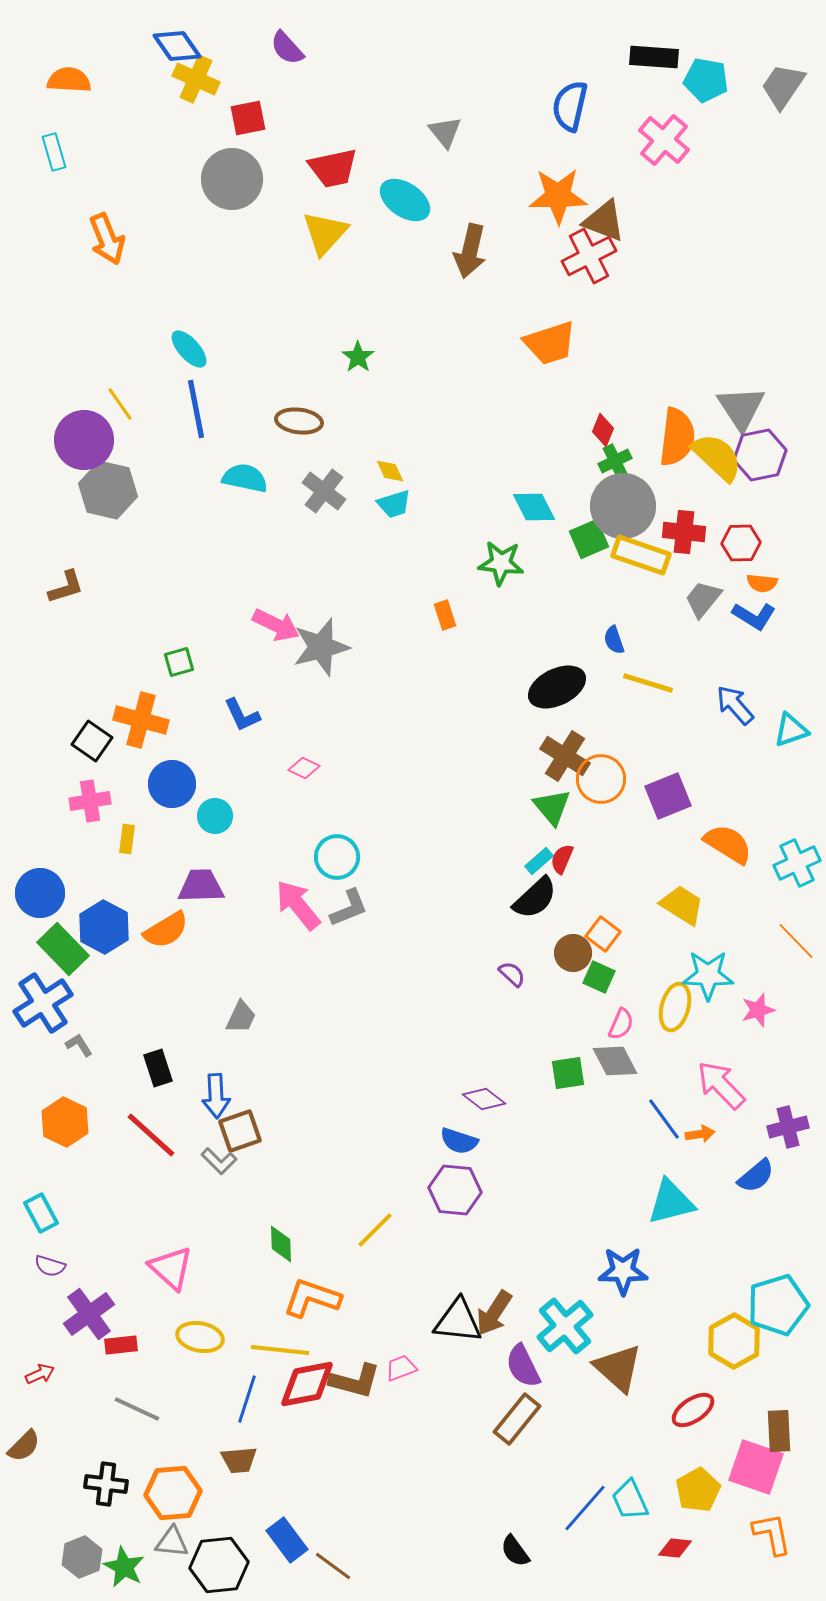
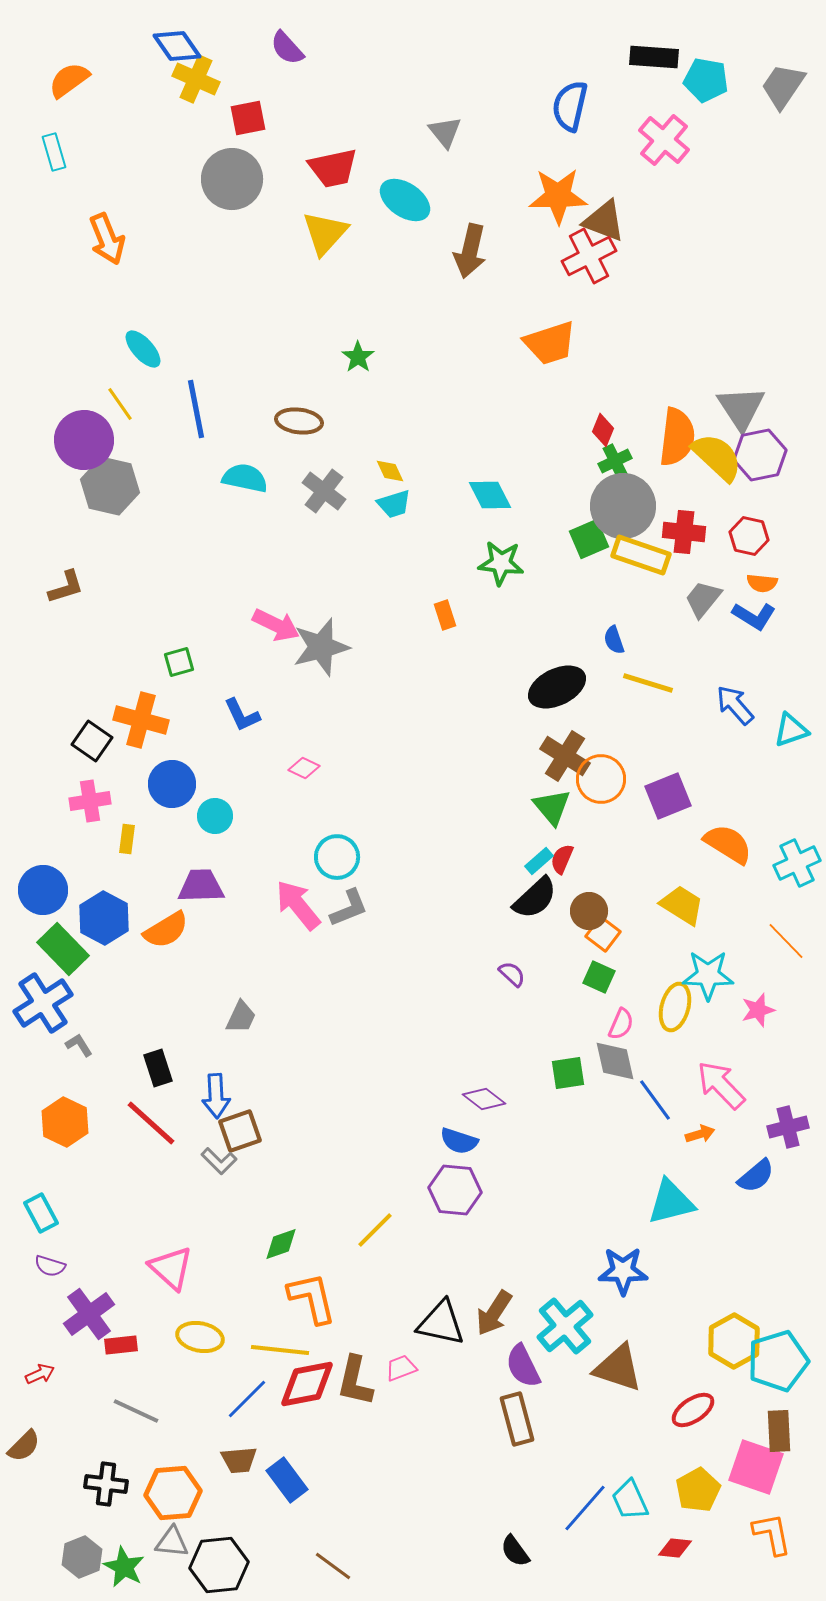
orange semicircle at (69, 80): rotated 39 degrees counterclockwise
cyan ellipse at (189, 349): moved 46 px left
gray hexagon at (108, 490): moved 2 px right, 4 px up
cyan diamond at (534, 507): moved 44 px left, 12 px up
red hexagon at (741, 543): moved 8 px right, 7 px up; rotated 15 degrees clockwise
blue circle at (40, 893): moved 3 px right, 3 px up
blue hexagon at (104, 927): moved 9 px up
orange line at (796, 941): moved 10 px left
brown circle at (573, 953): moved 16 px right, 42 px up
gray diamond at (615, 1061): rotated 15 degrees clockwise
blue line at (664, 1119): moved 9 px left, 19 px up
orange arrow at (700, 1134): rotated 8 degrees counterclockwise
red line at (151, 1135): moved 12 px up
green diamond at (281, 1244): rotated 72 degrees clockwise
orange L-shape at (312, 1298): rotated 58 degrees clockwise
cyan pentagon at (778, 1305): moved 56 px down
black triangle at (458, 1321): moved 17 px left, 2 px down; rotated 6 degrees clockwise
brown triangle at (618, 1368): rotated 24 degrees counterclockwise
brown L-shape at (355, 1381): rotated 88 degrees clockwise
blue line at (247, 1399): rotated 27 degrees clockwise
gray line at (137, 1409): moved 1 px left, 2 px down
brown rectangle at (517, 1419): rotated 54 degrees counterclockwise
blue rectangle at (287, 1540): moved 60 px up
